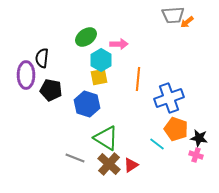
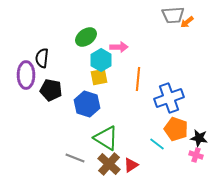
pink arrow: moved 3 px down
